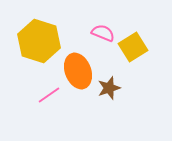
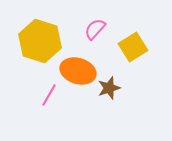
pink semicircle: moved 8 px left, 4 px up; rotated 70 degrees counterclockwise
yellow hexagon: moved 1 px right
orange ellipse: rotated 52 degrees counterclockwise
pink line: rotated 25 degrees counterclockwise
